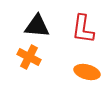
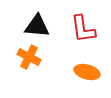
red L-shape: rotated 16 degrees counterclockwise
